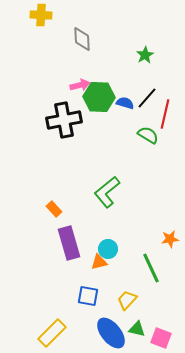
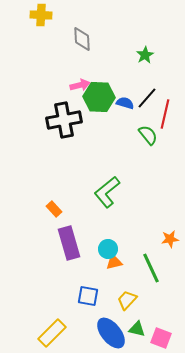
green semicircle: rotated 20 degrees clockwise
orange triangle: moved 15 px right
